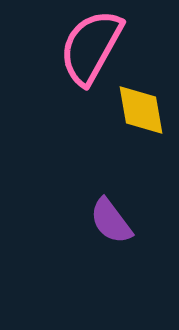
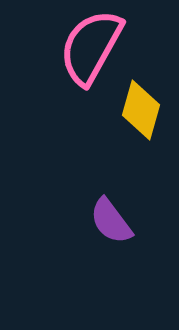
yellow diamond: rotated 26 degrees clockwise
